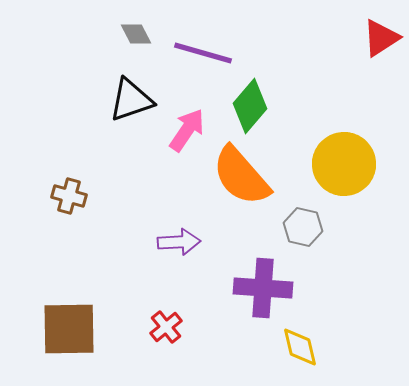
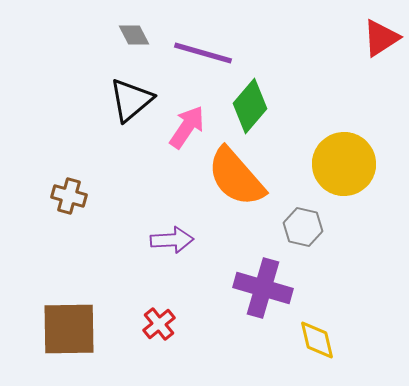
gray diamond: moved 2 px left, 1 px down
black triangle: rotated 21 degrees counterclockwise
pink arrow: moved 3 px up
orange semicircle: moved 5 px left, 1 px down
purple arrow: moved 7 px left, 2 px up
purple cross: rotated 12 degrees clockwise
red cross: moved 7 px left, 3 px up
yellow diamond: moved 17 px right, 7 px up
